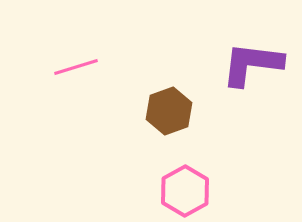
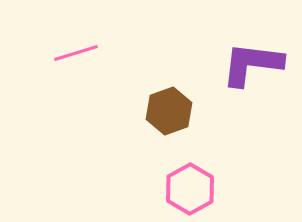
pink line: moved 14 px up
pink hexagon: moved 5 px right, 2 px up
